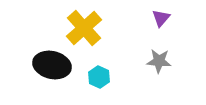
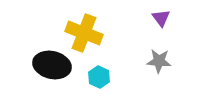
purple triangle: rotated 18 degrees counterclockwise
yellow cross: moved 5 px down; rotated 27 degrees counterclockwise
